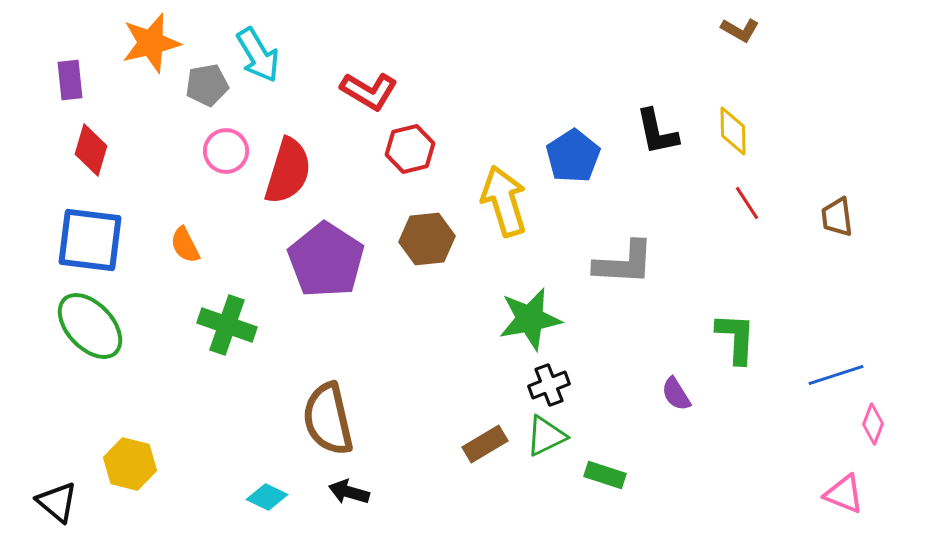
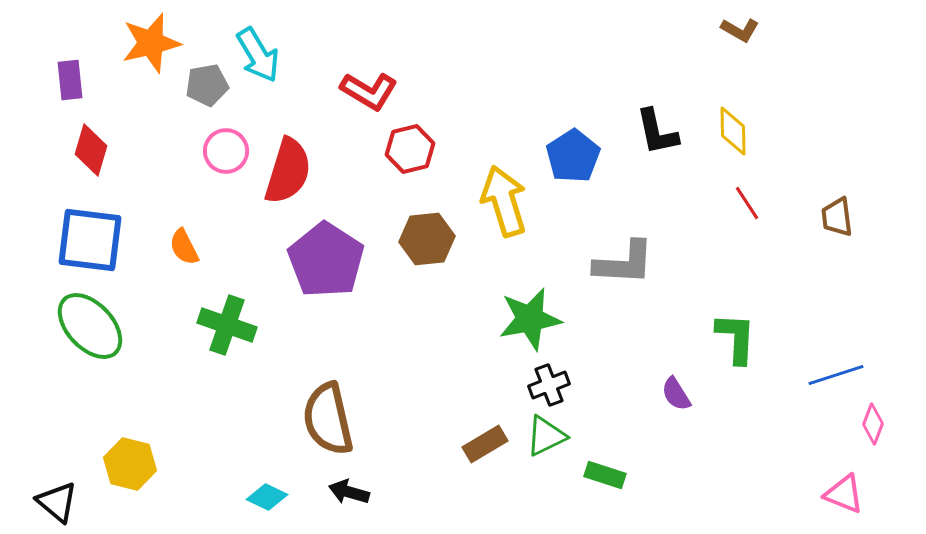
orange semicircle: moved 1 px left, 2 px down
